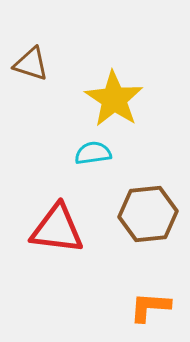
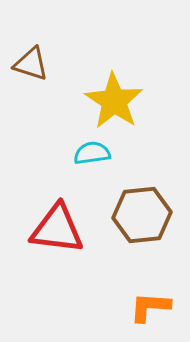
yellow star: moved 2 px down
cyan semicircle: moved 1 px left
brown hexagon: moved 6 px left, 1 px down
